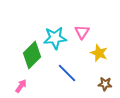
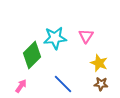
pink triangle: moved 4 px right, 4 px down
yellow star: moved 10 px down
blue line: moved 4 px left, 11 px down
brown star: moved 4 px left
